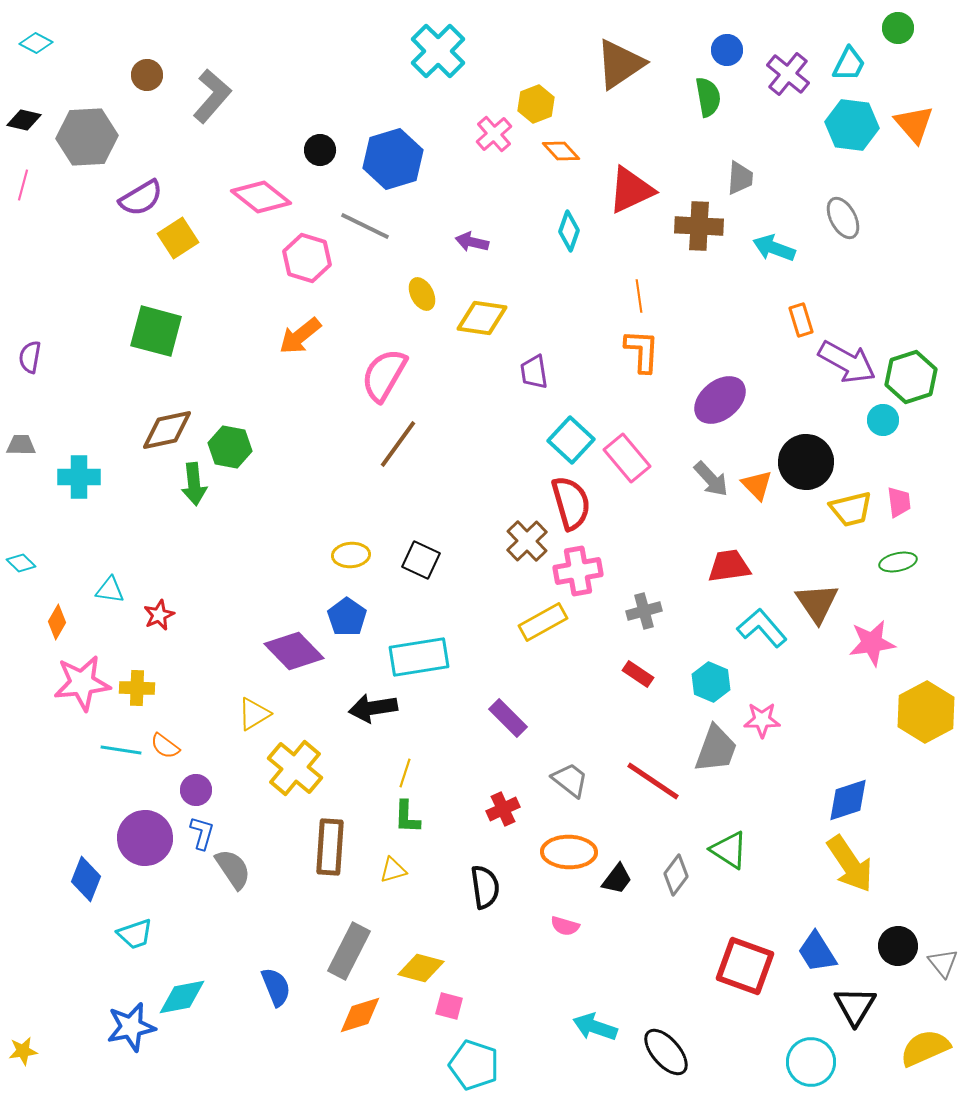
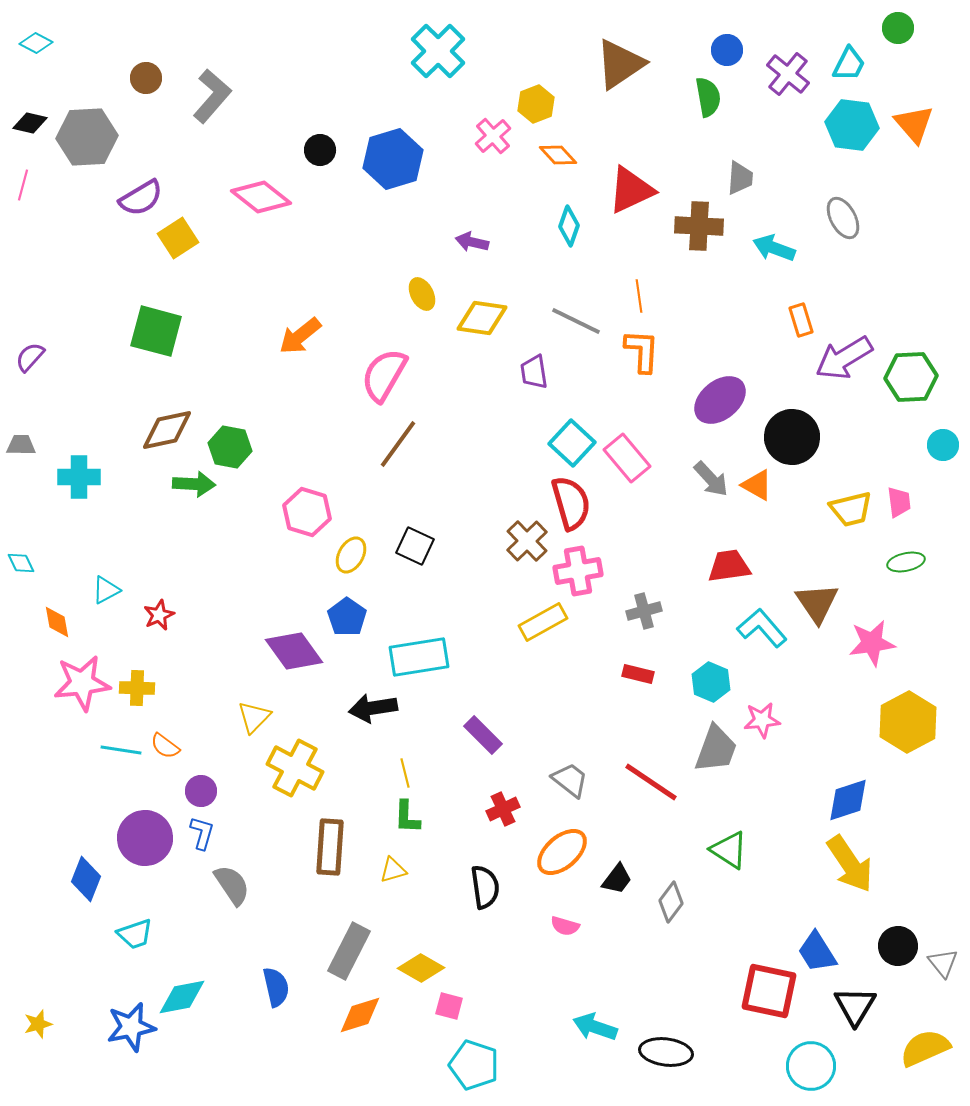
brown circle at (147, 75): moved 1 px left, 3 px down
black diamond at (24, 120): moved 6 px right, 3 px down
pink cross at (494, 134): moved 1 px left, 2 px down
orange diamond at (561, 151): moved 3 px left, 4 px down
gray line at (365, 226): moved 211 px right, 95 px down
cyan diamond at (569, 231): moved 5 px up
pink hexagon at (307, 258): moved 254 px down
purple semicircle at (30, 357): rotated 32 degrees clockwise
purple arrow at (847, 362): moved 3 px left, 4 px up; rotated 120 degrees clockwise
green hexagon at (911, 377): rotated 15 degrees clockwise
cyan circle at (883, 420): moved 60 px right, 25 px down
cyan square at (571, 440): moved 1 px right, 3 px down
black circle at (806, 462): moved 14 px left, 25 px up
green arrow at (194, 484): rotated 81 degrees counterclockwise
orange triangle at (757, 485): rotated 16 degrees counterclockwise
yellow ellipse at (351, 555): rotated 57 degrees counterclockwise
black square at (421, 560): moved 6 px left, 14 px up
green ellipse at (898, 562): moved 8 px right
cyan diamond at (21, 563): rotated 20 degrees clockwise
cyan triangle at (110, 590): moved 4 px left; rotated 36 degrees counterclockwise
orange diamond at (57, 622): rotated 40 degrees counterclockwise
purple diamond at (294, 651): rotated 8 degrees clockwise
red rectangle at (638, 674): rotated 20 degrees counterclockwise
yellow hexagon at (926, 712): moved 18 px left, 10 px down
yellow triangle at (254, 714): moved 3 px down; rotated 15 degrees counterclockwise
purple rectangle at (508, 718): moved 25 px left, 17 px down
pink star at (762, 720): rotated 6 degrees counterclockwise
yellow cross at (295, 768): rotated 12 degrees counterclockwise
yellow line at (405, 773): rotated 32 degrees counterclockwise
red line at (653, 781): moved 2 px left, 1 px down
purple circle at (196, 790): moved 5 px right, 1 px down
orange ellipse at (569, 852): moved 7 px left; rotated 42 degrees counterclockwise
gray semicircle at (233, 869): moved 1 px left, 16 px down
gray diamond at (676, 875): moved 5 px left, 27 px down
red square at (745, 966): moved 24 px right, 25 px down; rotated 8 degrees counterclockwise
yellow diamond at (421, 968): rotated 15 degrees clockwise
blue semicircle at (276, 987): rotated 9 degrees clockwise
yellow star at (23, 1051): moved 15 px right, 27 px up; rotated 8 degrees counterclockwise
black ellipse at (666, 1052): rotated 42 degrees counterclockwise
cyan circle at (811, 1062): moved 4 px down
